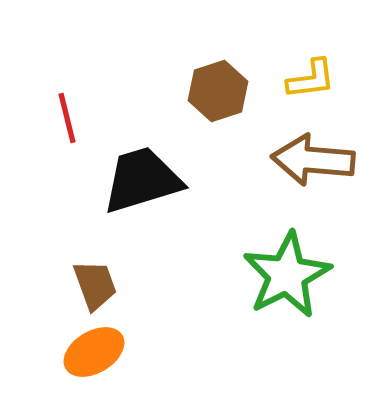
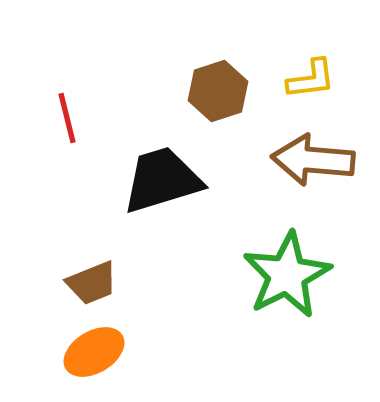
black trapezoid: moved 20 px right
brown trapezoid: moved 3 px left, 2 px up; rotated 88 degrees clockwise
